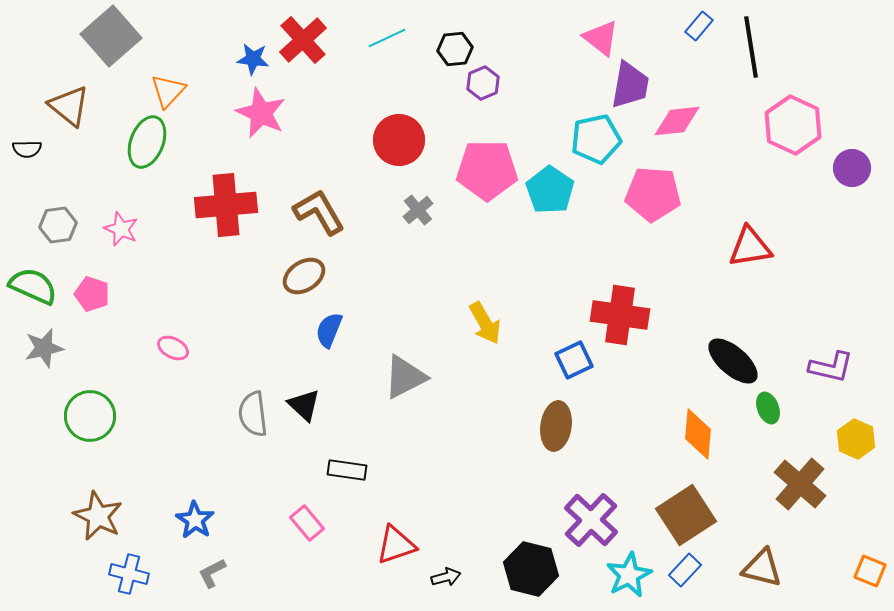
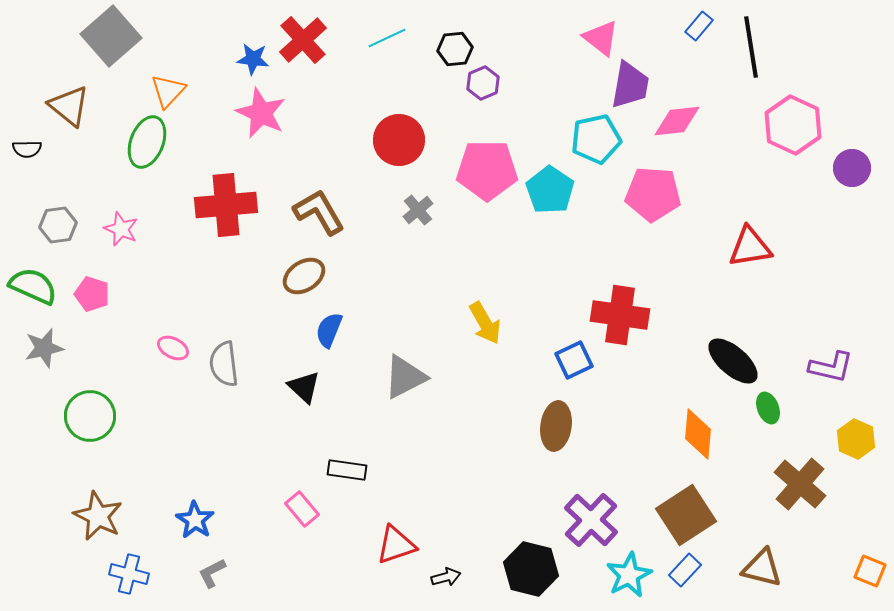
black triangle at (304, 405): moved 18 px up
gray semicircle at (253, 414): moved 29 px left, 50 px up
pink rectangle at (307, 523): moved 5 px left, 14 px up
